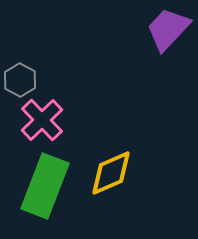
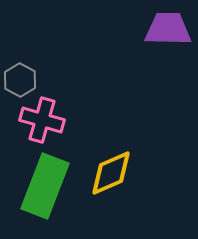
purple trapezoid: rotated 48 degrees clockwise
pink cross: rotated 30 degrees counterclockwise
